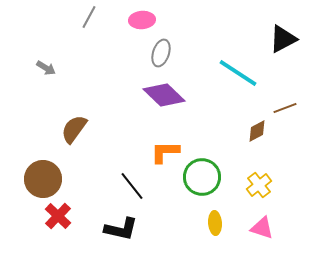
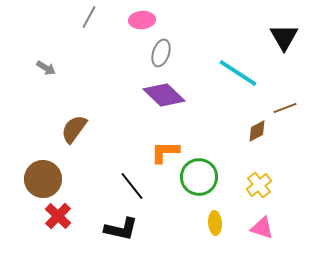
black triangle: moved 1 px right, 2 px up; rotated 32 degrees counterclockwise
green circle: moved 3 px left
